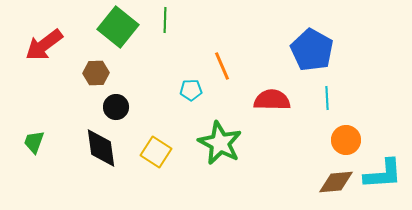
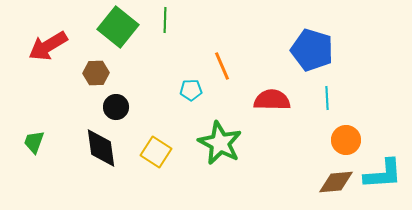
red arrow: moved 4 px right, 1 px down; rotated 6 degrees clockwise
blue pentagon: rotated 12 degrees counterclockwise
